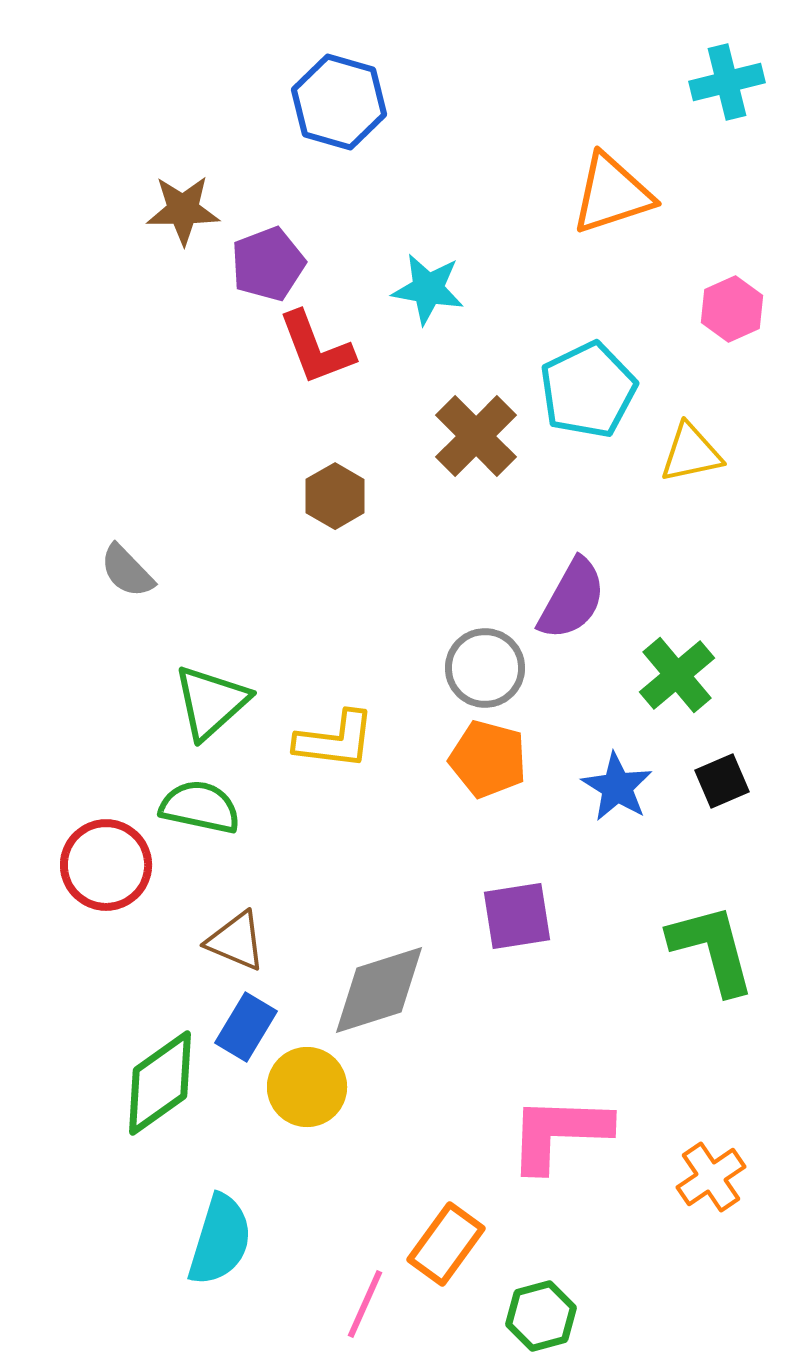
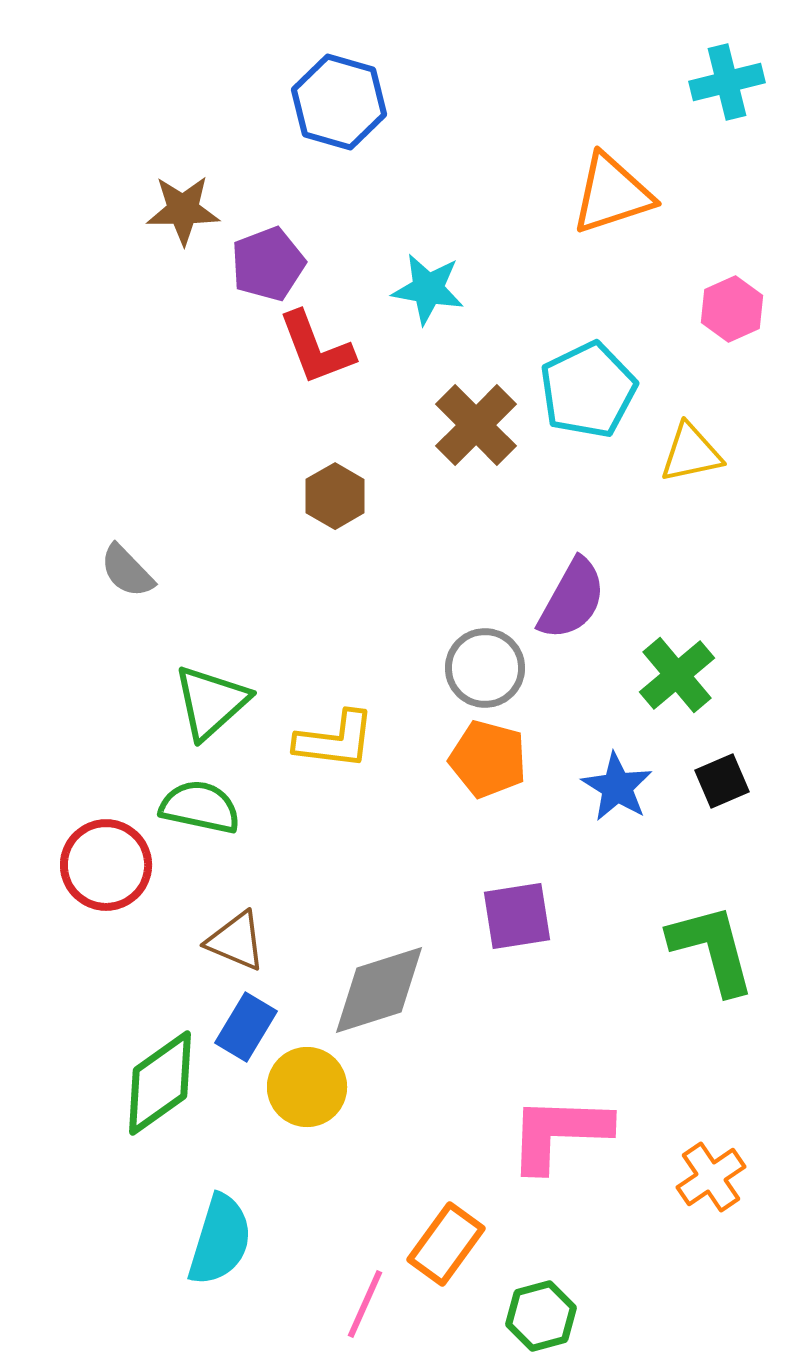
brown cross: moved 11 px up
